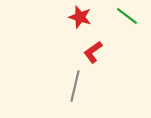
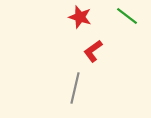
red L-shape: moved 1 px up
gray line: moved 2 px down
